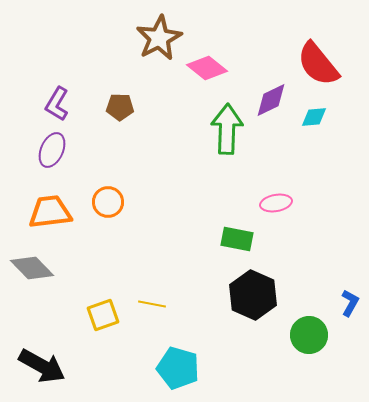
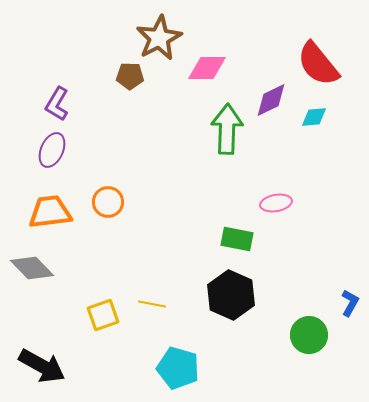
pink diamond: rotated 39 degrees counterclockwise
brown pentagon: moved 10 px right, 31 px up
black hexagon: moved 22 px left
